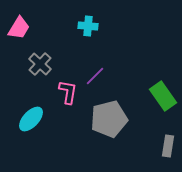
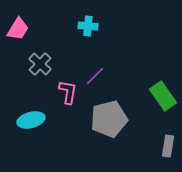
pink trapezoid: moved 1 px left, 1 px down
cyan ellipse: moved 1 px down; rotated 32 degrees clockwise
